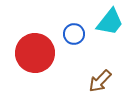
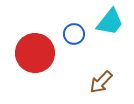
brown arrow: moved 1 px right, 1 px down
